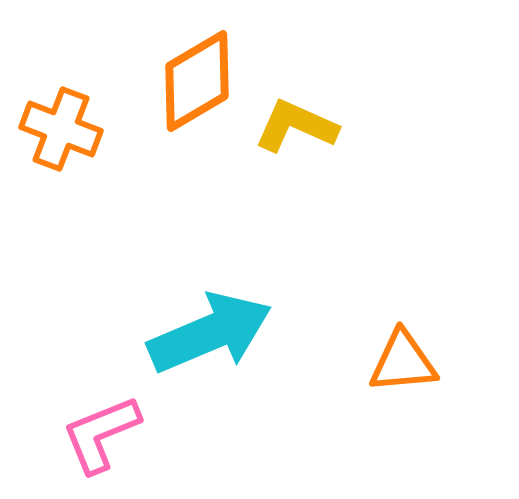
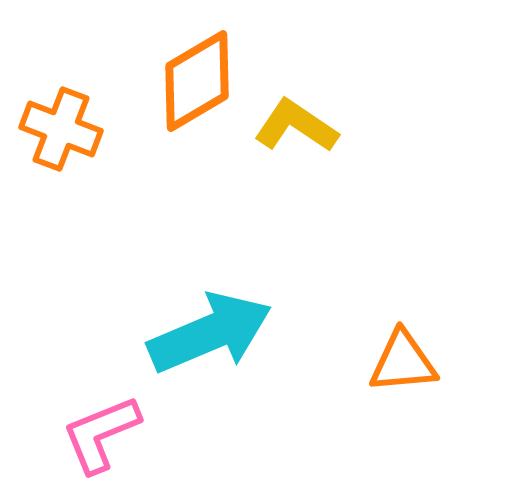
yellow L-shape: rotated 10 degrees clockwise
